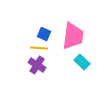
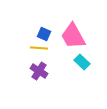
pink trapezoid: rotated 144 degrees clockwise
purple cross: moved 2 px right, 6 px down
